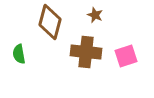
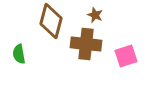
brown diamond: moved 1 px right, 1 px up
brown cross: moved 8 px up
